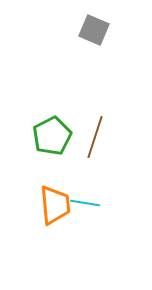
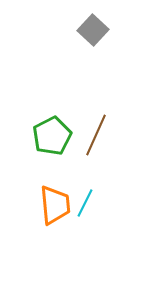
gray square: moved 1 px left; rotated 20 degrees clockwise
brown line: moved 1 px right, 2 px up; rotated 6 degrees clockwise
cyan line: rotated 72 degrees counterclockwise
